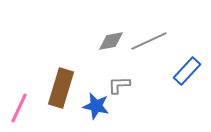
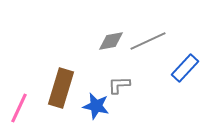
gray line: moved 1 px left
blue rectangle: moved 2 px left, 3 px up
